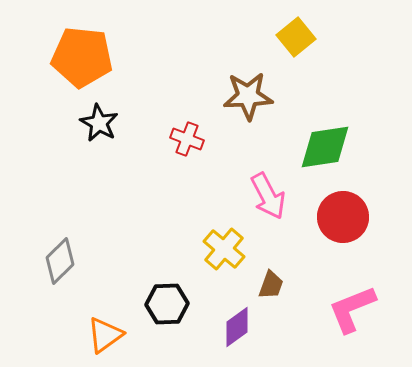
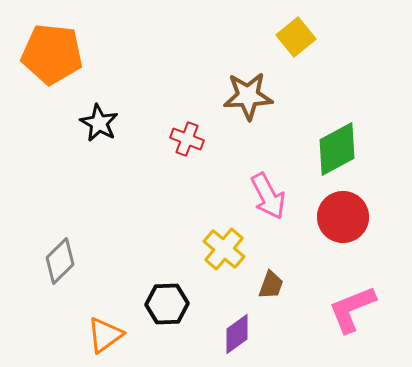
orange pentagon: moved 30 px left, 3 px up
green diamond: moved 12 px right, 2 px down; rotated 20 degrees counterclockwise
purple diamond: moved 7 px down
